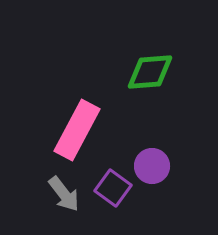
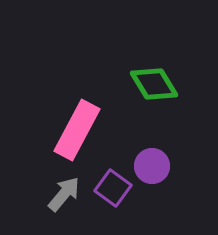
green diamond: moved 4 px right, 12 px down; rotated 63 degrees clockwise
gray arrow: rotated 102 degrees counterclockwise
